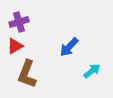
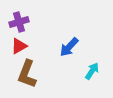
red triangle: moved 4 px right
cyan arrow: rotated 18 degrees counterclockwise
